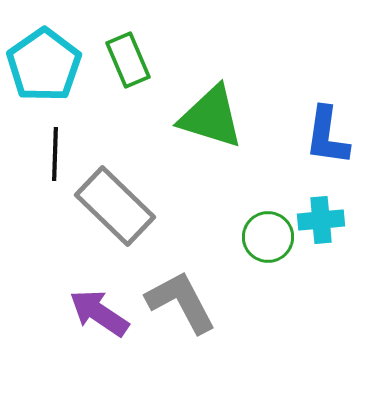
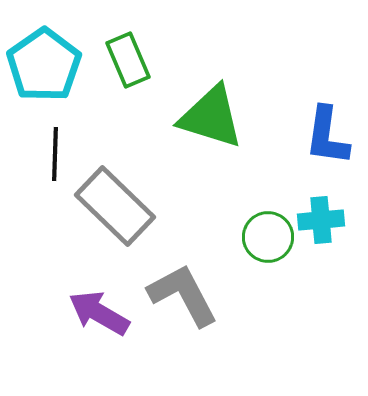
gray L-shape: moved 2 px right, 7 px up
purple arrow: rotated 4 degrees counterclockwise
